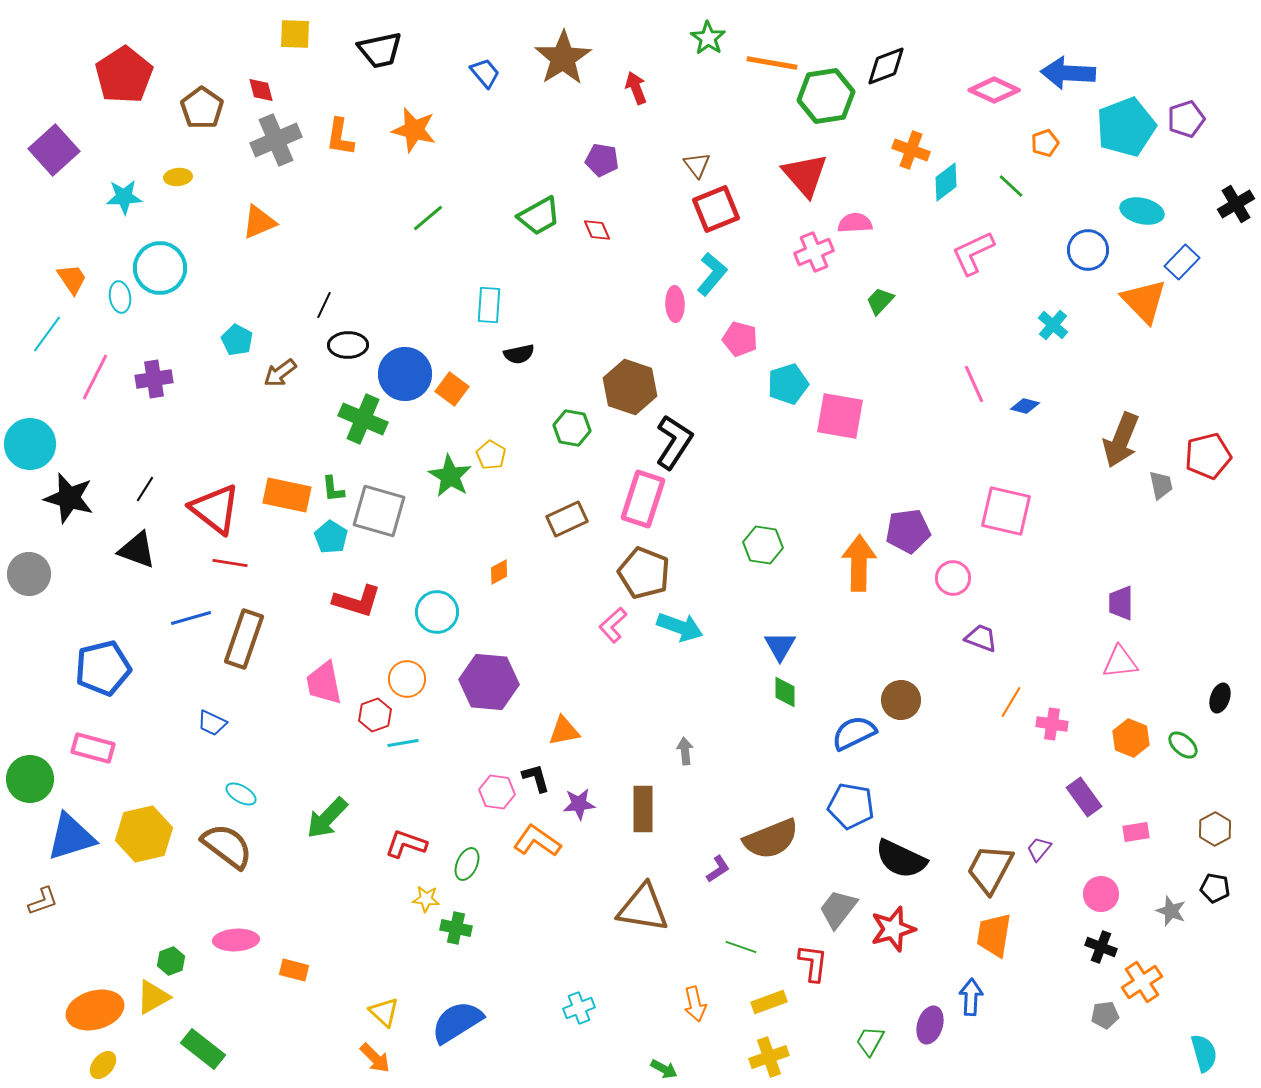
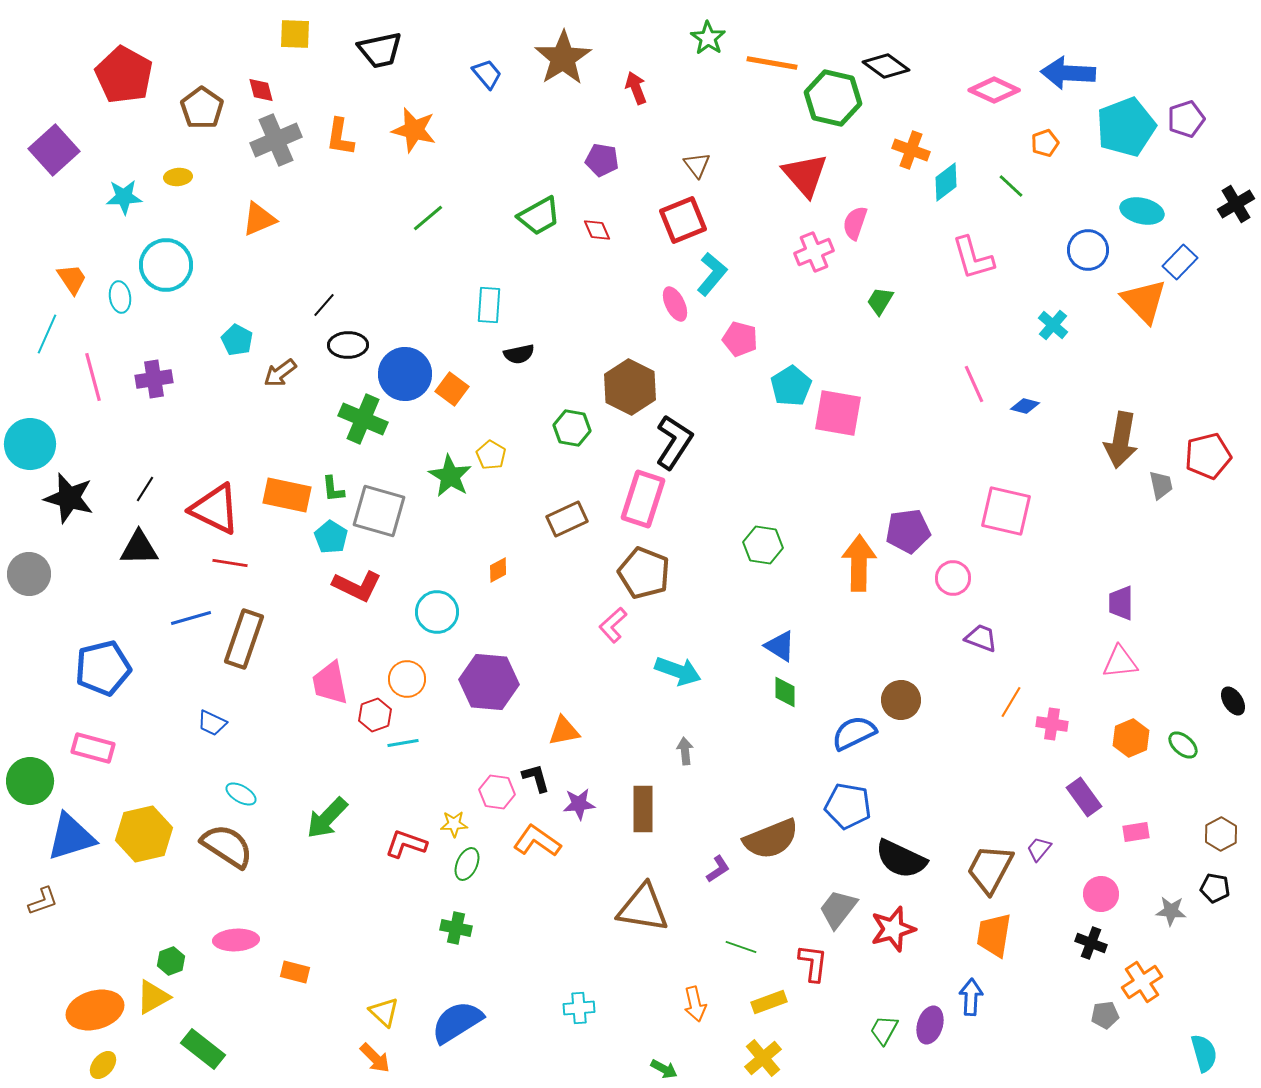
black diamond at (886, 66): rotated 57 degrees clockwise
blue trapezoid at (485, 73): moved 2 px right, 1 px down
red pentagon at (124, 75): rotated 10 degrees counterclockwise
green hexagon at (826, 96): moved 7 px right, 2 px down; rotated 22 degrees clockwise
red square at (716, 209): moved 33 px left, 11 px down
orange triangle at (259, 222): moved 3 px up
pink semicircle at (855, 223): rotated 68 degrees counterclockwise
pink L-shape at (973, 253): moved 5 px down; rotated 81 degrees counterclockwise
blue rectangle at (1182, 262): moved 2 px left
cyan circle at (160, 268): moved 6 px right, 3 px up
green trapezoid at (880, 301): rotated 12 degrees counterclockwise
pink ellipse at (675, 304): rotated 24 degrees counterclockwise
black line at (324, 305): rotated 16 degrees clockwise
cyan line at (47, 334): rotated 12 degrees counterclockwise
pink line at (95, 377): moved 2 px left; rotated 42 degrees counterclockwise
cyan pentagon at (788, 384): moved 3 px right, 2 px down; rotated 15 degrees counterclockwise
brown hexagon at (630, 387): rotated 8 degrees clockwise
pink square at (840, 416): moved 2 px left, 3 px up
brown arrow at (1121, 440): rotated 12 degrees counterclockwise
red triangle at (215, 509): rotated 12 degrees counterclockwise
black triangle at (137, 550): moved 2 px right, 2 px up; rotated 21 degrees counterclockwise
orange diamond at (499, 572): moved 1 px left, 2 px up
red L-shape at (357, 601): moved 15 px up; rotated 9 degrees clockwise
cyan arrow at (680, 627): moved 2 px left, 44 px down
blue triangle at (780, 646): rotated 28 degrees counterclockwise
pink trapezoid at (324, 683): moved 6 px right
black ellipse at (1220, 698): moved 13 px right, 3 px down; rotated 52 degrees counterclockwise
orange hexagon at (1131, 738): rotated 15 degrees clockwise
green circle at (30, 779): moved 2 px down
blue pentagon at (851, 806): moved 3 px left
brown hexagon at (1215, 829): moved 6 px right, 5 px down
brown semicircle at (227, 846): rotated 4 degrees counterclockwise
yellow star at (426, 899): moved 28 px right, 75 px up; rotated 8 degrees counterclockwise
gray star at (1171, 911): rotated 16 degrees counterclockwise
black cross at (1101, 947): moved 10 px left, 4 px up
orange rectangle at (294, 970): moved 1 px right, 2 px down
cyan cross at (579, 1008): rotated 16 degrees clockwise
green trapezoid at (870, 1041): moved 14 px right, 11 px up
yellow cross at (769, 1057): moved 6 px left, 1 px down; rotated 21 degrees counterclockwise
